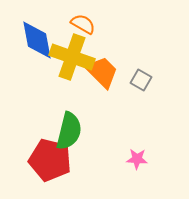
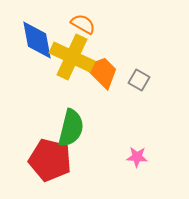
yellow cross: rotated 6 degrees clockwise
gray square: moved 2 px left
green semicircle: moved 2 px right, 3 px up
pink star: moved 2 px up
